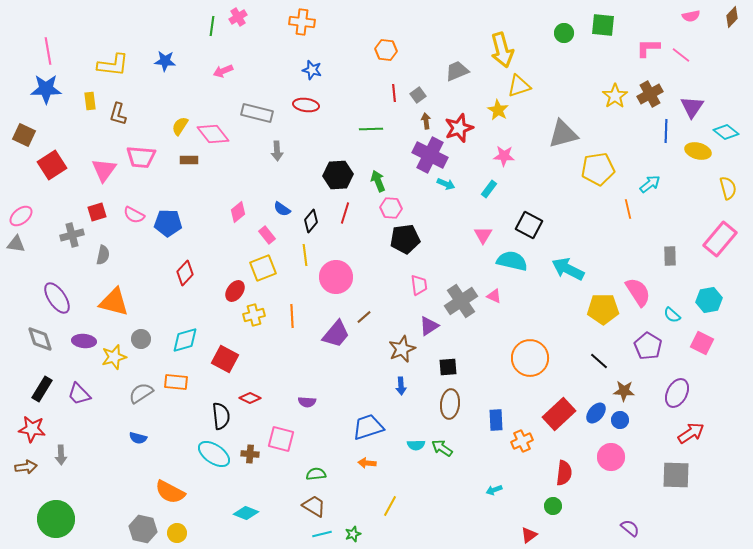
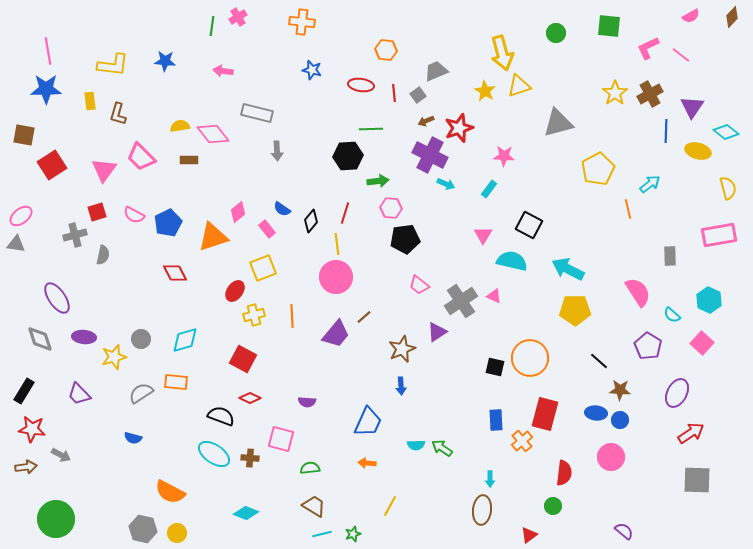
pink semicircle at (691, 16): rotated 18 degrees counterclockwise
green square at (603, 25): moved 6 px right, 1 px down
green circle at (564, 33): moved 8 px left
pink L-shape at (648, 48): rotated 25 degrees counterclockwise
yellow arrow at (502, 50): moved 3 px down
pink arrow at (223, 71): rotated 30 degrees clockwise
gray trapezoid at (457, 71): moved 21 px left
yellow star at (615, 96): moved 3 px up
red ellipse at (306, 105): moved 55 px right, 20 px up
yellow star at (498, 110): moved 13 px left, 19 px up
brown arrow at (426, 121): rotated 105 degrees counterclockwise
yellow semicircle at (180, 126): rotated 48 degrees clockwise
gray triangle at (563, 134): moved 5 px left, 11 px up
brown square at (24, 135): rotated 15 degrees counterclockwise
pink trapezoid at (141, 157): rotated 40 degrees clockwise
yellow pentagon at (598, 169): rotated 20 degrees counterclockwise
black hexagon at (338, 175): moved 10 px right, 19 px up
green arrow at (378, 181): rotated 105 degrees clockwise
blue pentagon at (168, 223): rotated 28 degrees counterclockwise
gray cross at (72, 235): moved 3 px right
pink rectangle at (267, 235): moved 6 px up
pink rectangle at (720, 239): moved 1 px left, 4 px up; rotated 40 degrees clockwise
yellow line at (305, 255): moved 32 px right, 11 px up
red diamond at (185, 273): moved 10 px left; rotated 70 degrees counterclockwise
pink trapezoid at (419, 285): rotated 135 degrees clockwise
cyan hexagon at (709, 300): rotated 25 degrees counterclockwise
orange triangle at (114, 302): moved 99 px right, 65 px up; rotated 32 degrees counterclockwise
yellow pentagon at (603, 309): moved 28 px left, 1 px down
purple triangle at (429, 326): moved 8 px right, 6 px down
purple ellipse at (84, 341): moved 4 px up
pink square at (702, 343): rotated 15 degrees clockwise
red square at (225, 359): moved 18 px right
black square at (448, 367): moved 47 px right; rotated 18 degrees clockwise
black rectangle at (42, 389): moved 18 px left, 2 px down
brown star at (624, 391): moved 4 px left, 1 px up
brown ellipse at (450, 404): moved 32 px right, 106 px down
blue ellipse at (596, 413): rotated 55 degrees clockwise
red rectangle at (559, 414): moved 14 px left; rotated 32 degrees counterclockwise
black semicircle at (221, 416): rotated 64 degrees counterclockwise
blue trapezoid at (368, 427): moved 5 px up; rotated 132 degrees clockwise
blue semicircle at (138, 438): moved 5 px left
orange cross at (522, 441): rotated 15 degrees counterclockwise
brown cross at (250, 454): moved 4 px down
gray arrow at (61, 455): rotated 60 degrees counterclockwise
green semicircle at (316, 474): moved 6 px left, 6 px up
gray square at (676, 475): moved 21 px right, 5 px down
cyan arrow at (494, 490): moved 4 px left, 11 px up; rotated 70 degrees counterclockwise
purple semicircle at (630, 528): moved 6 px left, 3 px down
